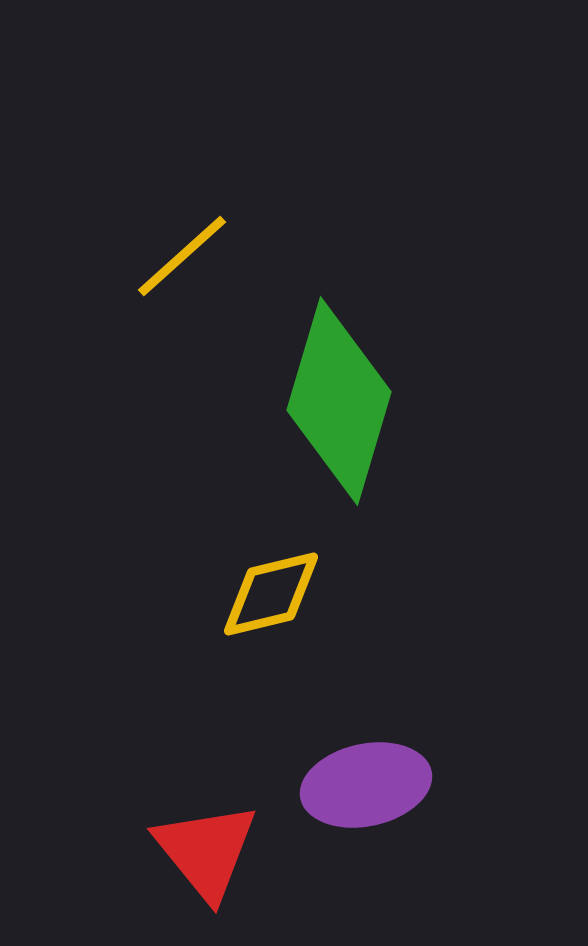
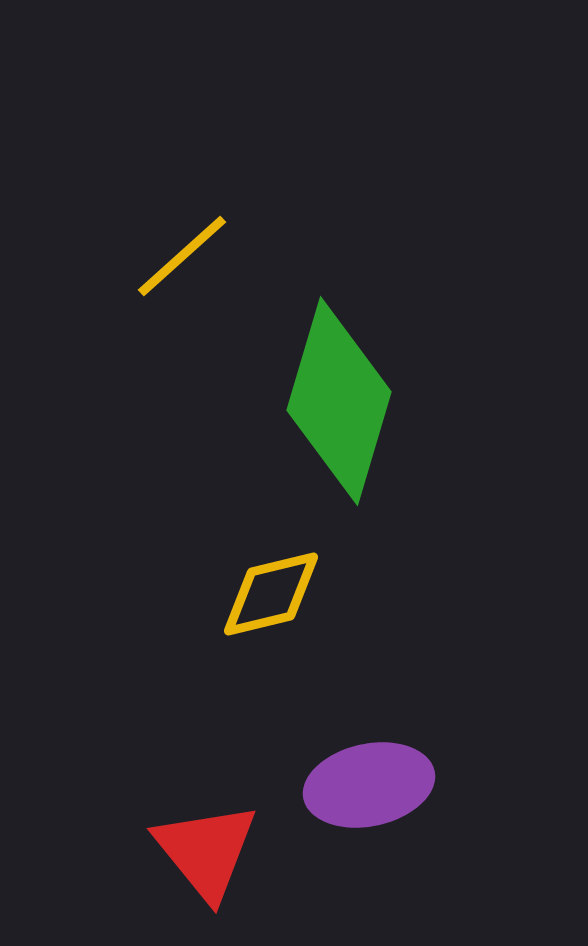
purple ellipse: moved 3 px right
